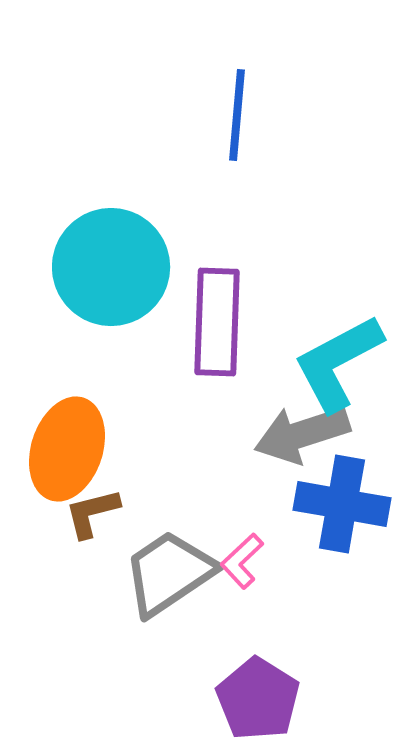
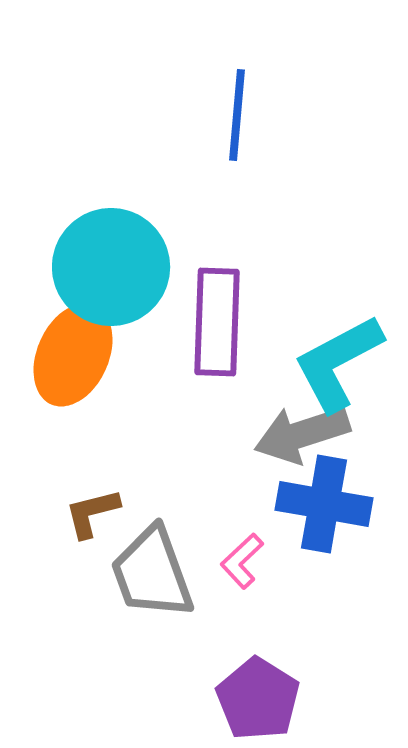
orange ellipse: moved 6 px right, 94 px up; rotated 6 degrees clockwise
blue cross: moved 18 px left
gray trapezoid: moved 17 px left; rotated 76 degrees counterclockwise
